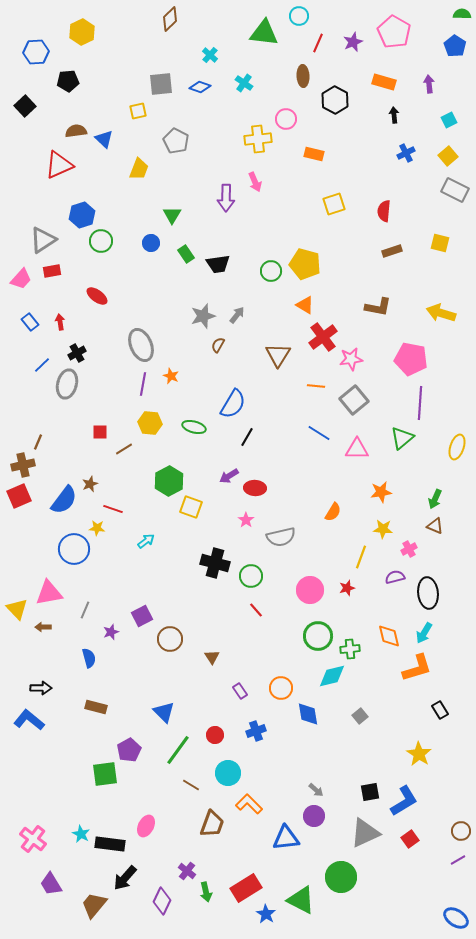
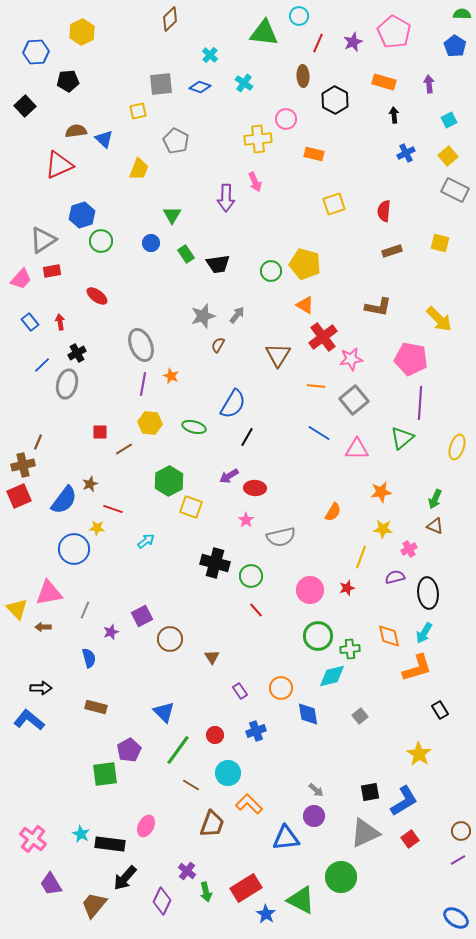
yellow arrow at (441, 313): moved 2 px left, 6 px down; rotated 152 degrees counterclockwise
